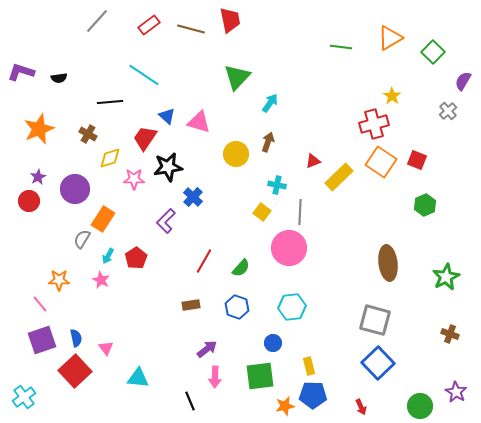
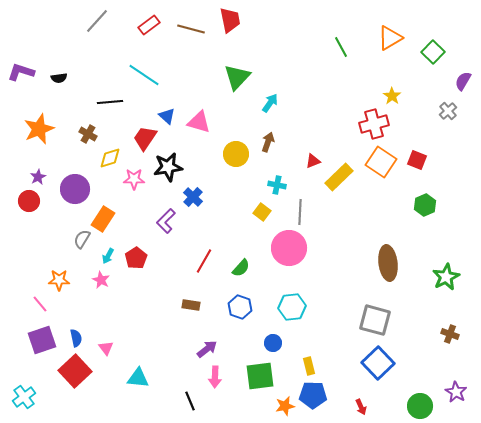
green line at (341, 47): rotated 55 degrees clockwise
brown rectangle at (191, 305): rotated 18 degrees clockwise
blue hexagon at (237, 307): moved 3 px right
